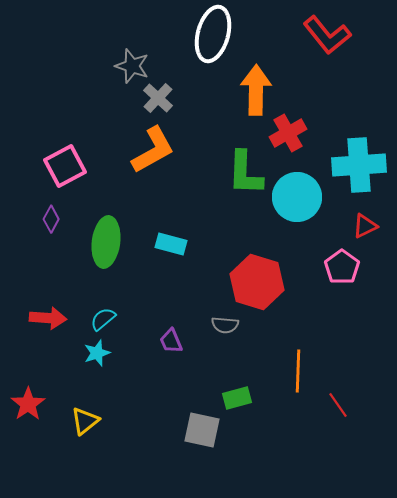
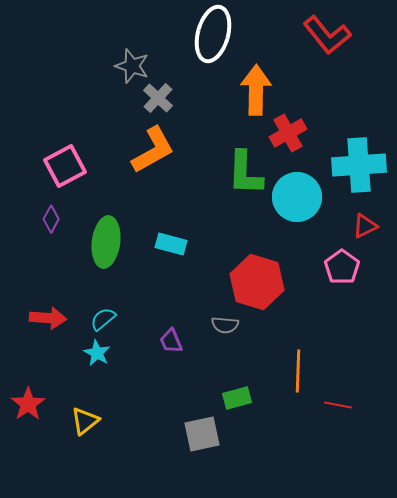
cyan star: rotated 24 degrees counterclockwise
red line: rotated 44 degrees counterclockwise
gray square: moved 4 px down; rotated 24 degrees counterclockwise
